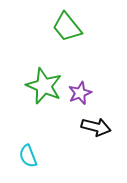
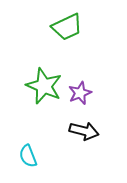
green trapezoid: rotated 76 degrees counterclockwise
black arrow: moved 12 px left, 4 px down
